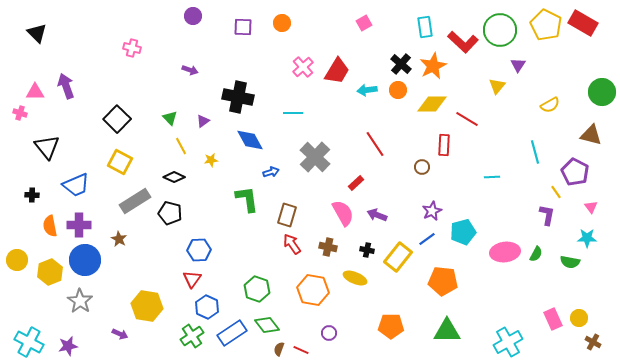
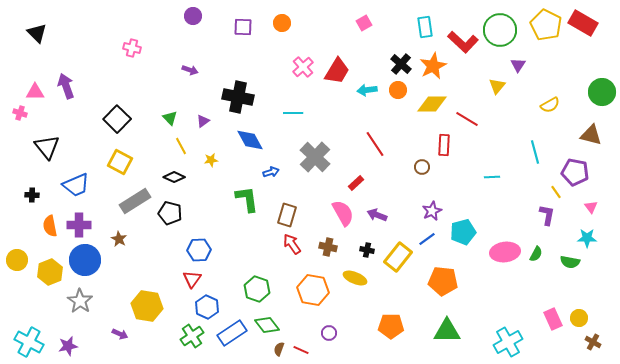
purple pentagon at (575, 172): rotated 16 degrees counterclockwise
